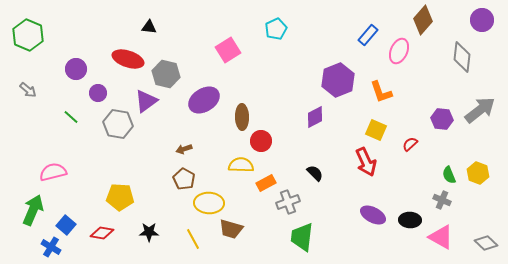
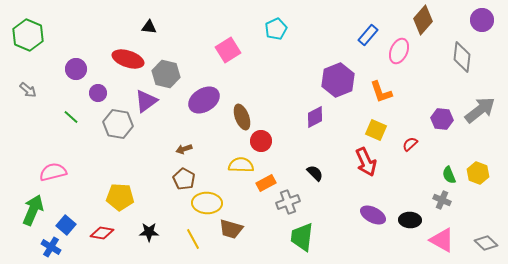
brown ellipse at (242, 117): rotated 20 degrees counterclockwise
yellow ellipse at (209, 203): moved 2 px left
pink triangle at (441, 237): moved 1 px right, 3 px down
